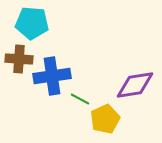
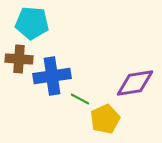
purple diamond: moved 2 px up
